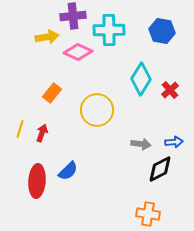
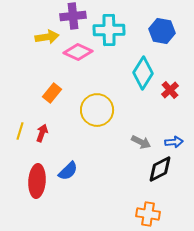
cyan diamond: moved 2 px right, 6 px up
yellow line: moved 2 px down
gray arrow: moved 2 px up; rotated 18 degrees clockwise
